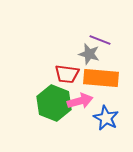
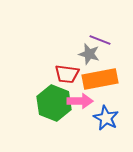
orange rectangle: moved 1 px left, 1 px down; rotated 16 degrees counterclockwise
pink arrow: rotated 15 degrees clockwise
